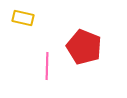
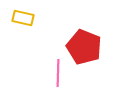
pink line: moved 11 px right, 7 px down
